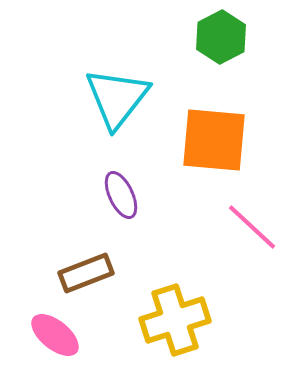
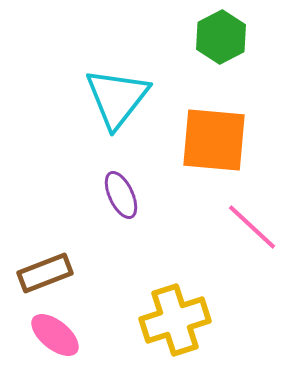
brown rectangle: moved 41 px left
